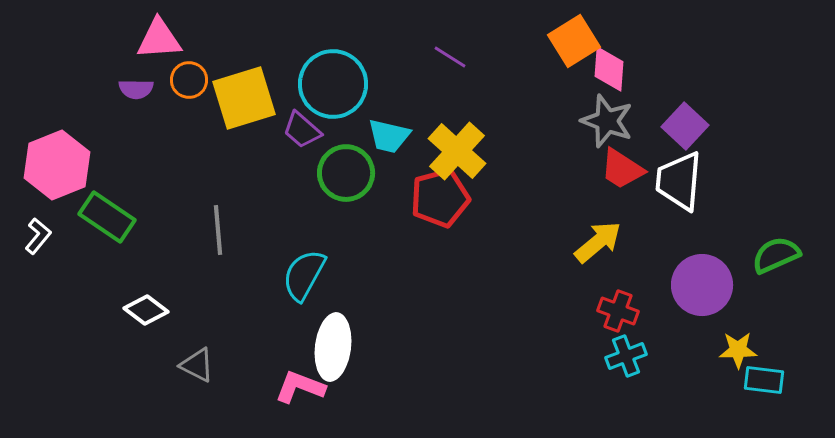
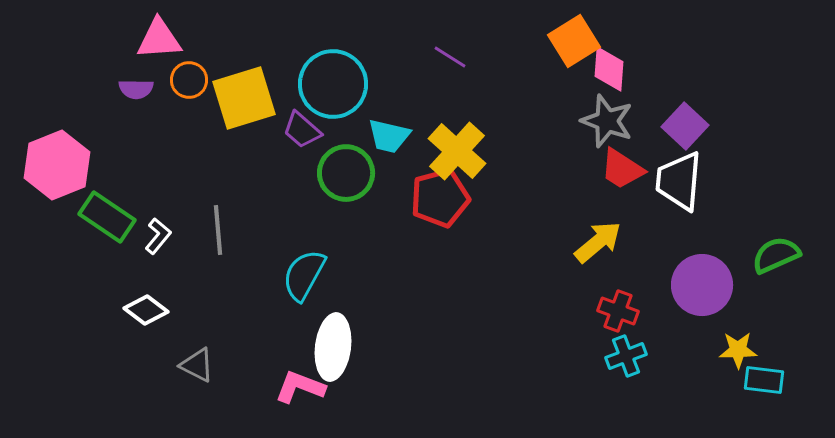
white L-shape: moved 120 px right
